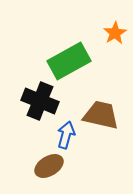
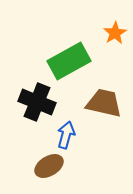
black cross: moved 3 px left, 1 px down
brown trapezoid: moved 3 px right, 12 px up
